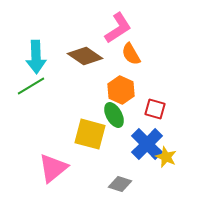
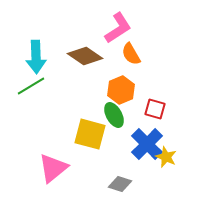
orange hexagon: rotated 12 degrees clockwise
